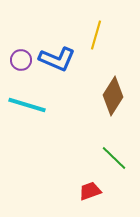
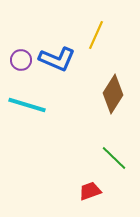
yellow line: rotated 8 degrees clockwise
brown diamond: moved 2 px up
